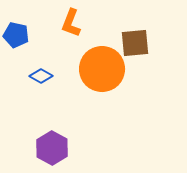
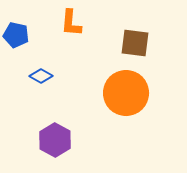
orange L-shape: rotated 16 degrees counterclockwise
brown square: rotated 12 degrees clockwise
orange circle: moved 24 px right, 24 px down
purple hexagon: moved 3 px right, 8 px up
